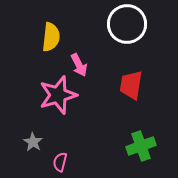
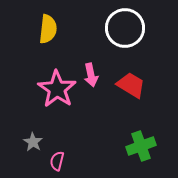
white circle: moved 2 px left, 4 px down
yellow semicircle: moved 3 px left, 8 px up
pink arrow: moved 12 px right, 10 px down; rotated 15 degrees clockwise
red trapezoid: rotated 112 degrees clockwise
pink star: moved 1 px left, 6 px up; rotated 21 degrees counterclockwise
pink semicircle: moved 3 px left, 1 px up
